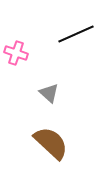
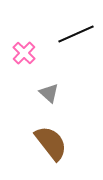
pink cross: moved 8 px right; rotated 25 degrees clockwise
brown semicircle: rotated 9 degrees clockwise
